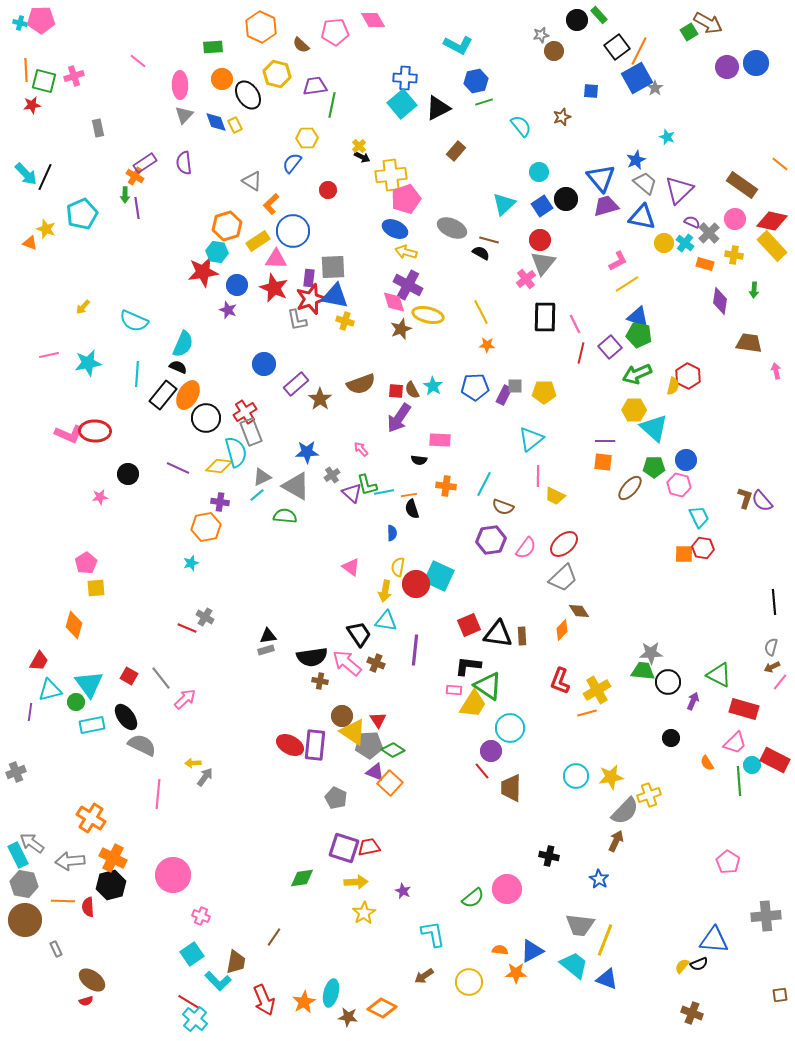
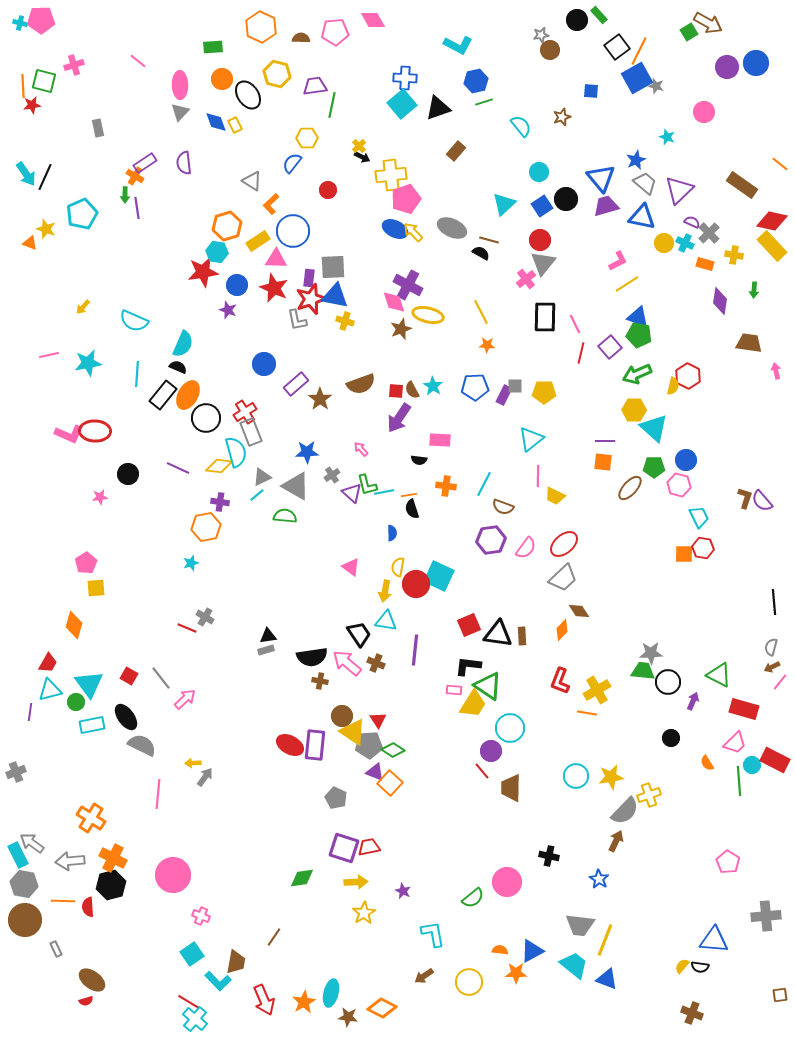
brown semicircle at (301, 45): moved 7 px up; rotated 138 degrees clockwise
brown circle at (554, 51): moved 4 px left, 1 px up
orange line at (26, 70): moved 3 px left, 16 px down
pink cross at (74, 76): moved 11 px up
gray star at (655, 88): moved 1 px right, 2 px up; rotated 21 degrees counterclockwise
black triangle at (438, 108): rotated 8 degrees clockwise
gray triangle at (184, 115): moved 4 px left, 3 px up
cyan arrow at (26, 174): rotated 10 degrees clockwise
pink circle at (735, 219): moved 31 px left, 107 px up
cyan cross at (685, 243): rotated 12 degrees counterclockwise
yellow arrow at (406, 252): moved 7 px right, 20 px up; rotated 30 degrees clockwise
red trapezoid at (39, 661): moved 9 px right, 2 px down
orange line at (587, 713): rotated 24 degrees clockwise
pink circle at (507, 889): moved 7 px up
black semicircle at (699, 964): moved 1 px right, 3 px down; rotated 30 degrees clockwise
